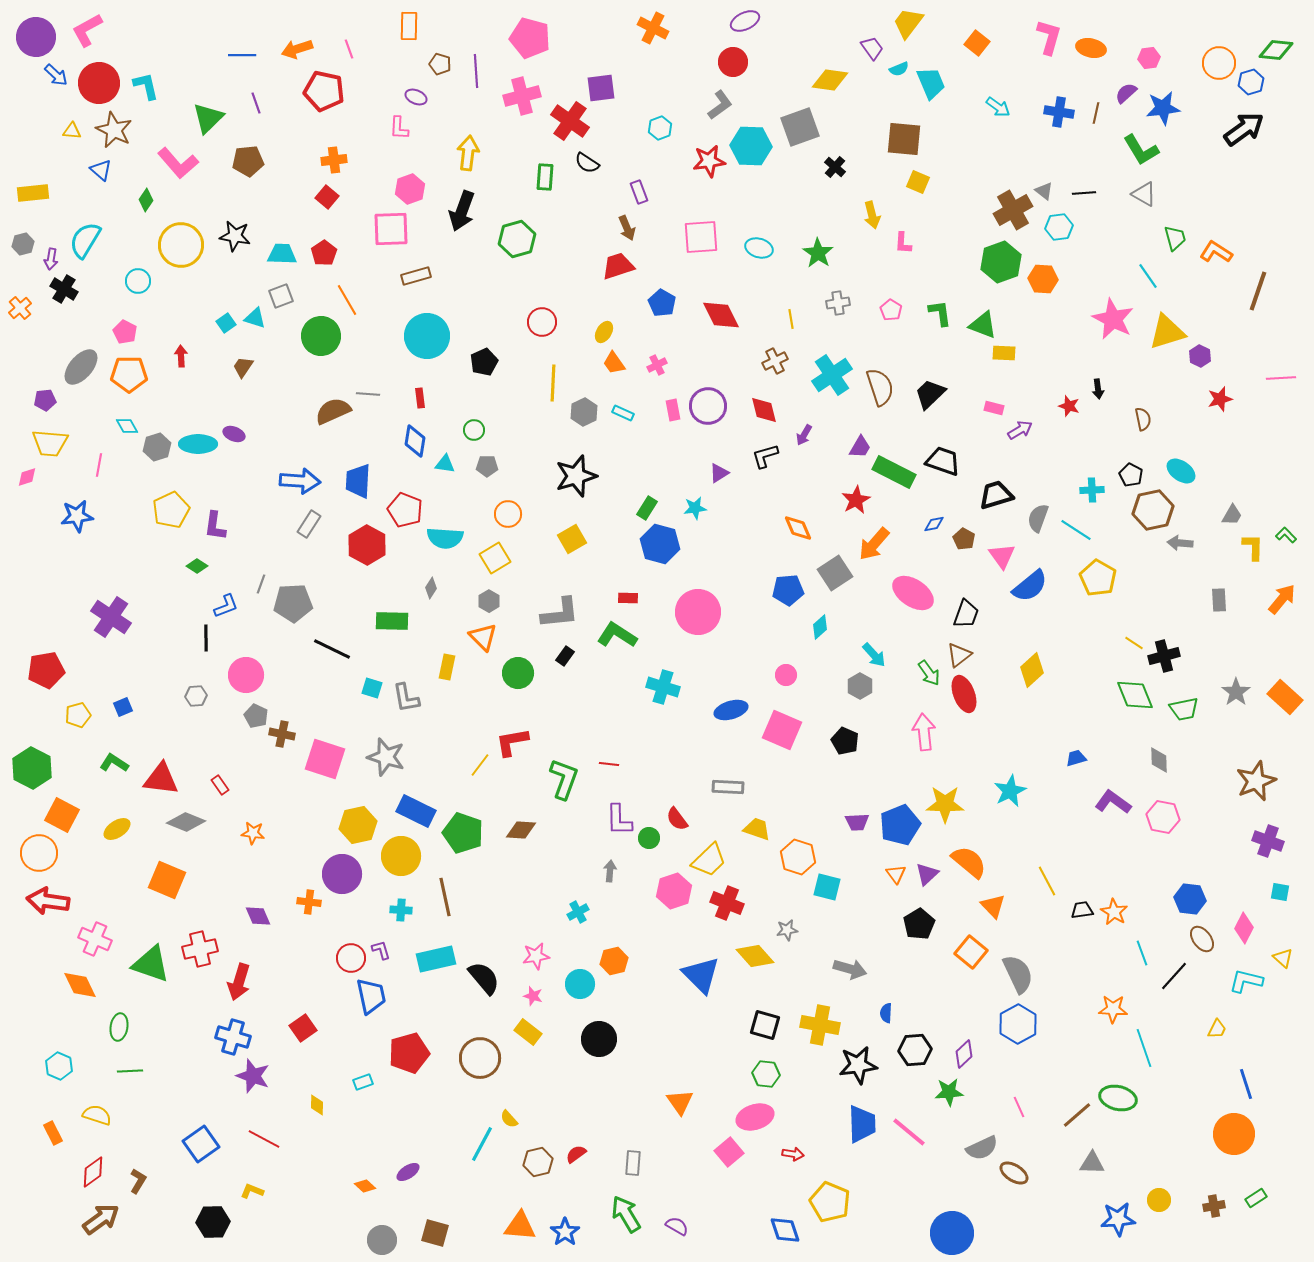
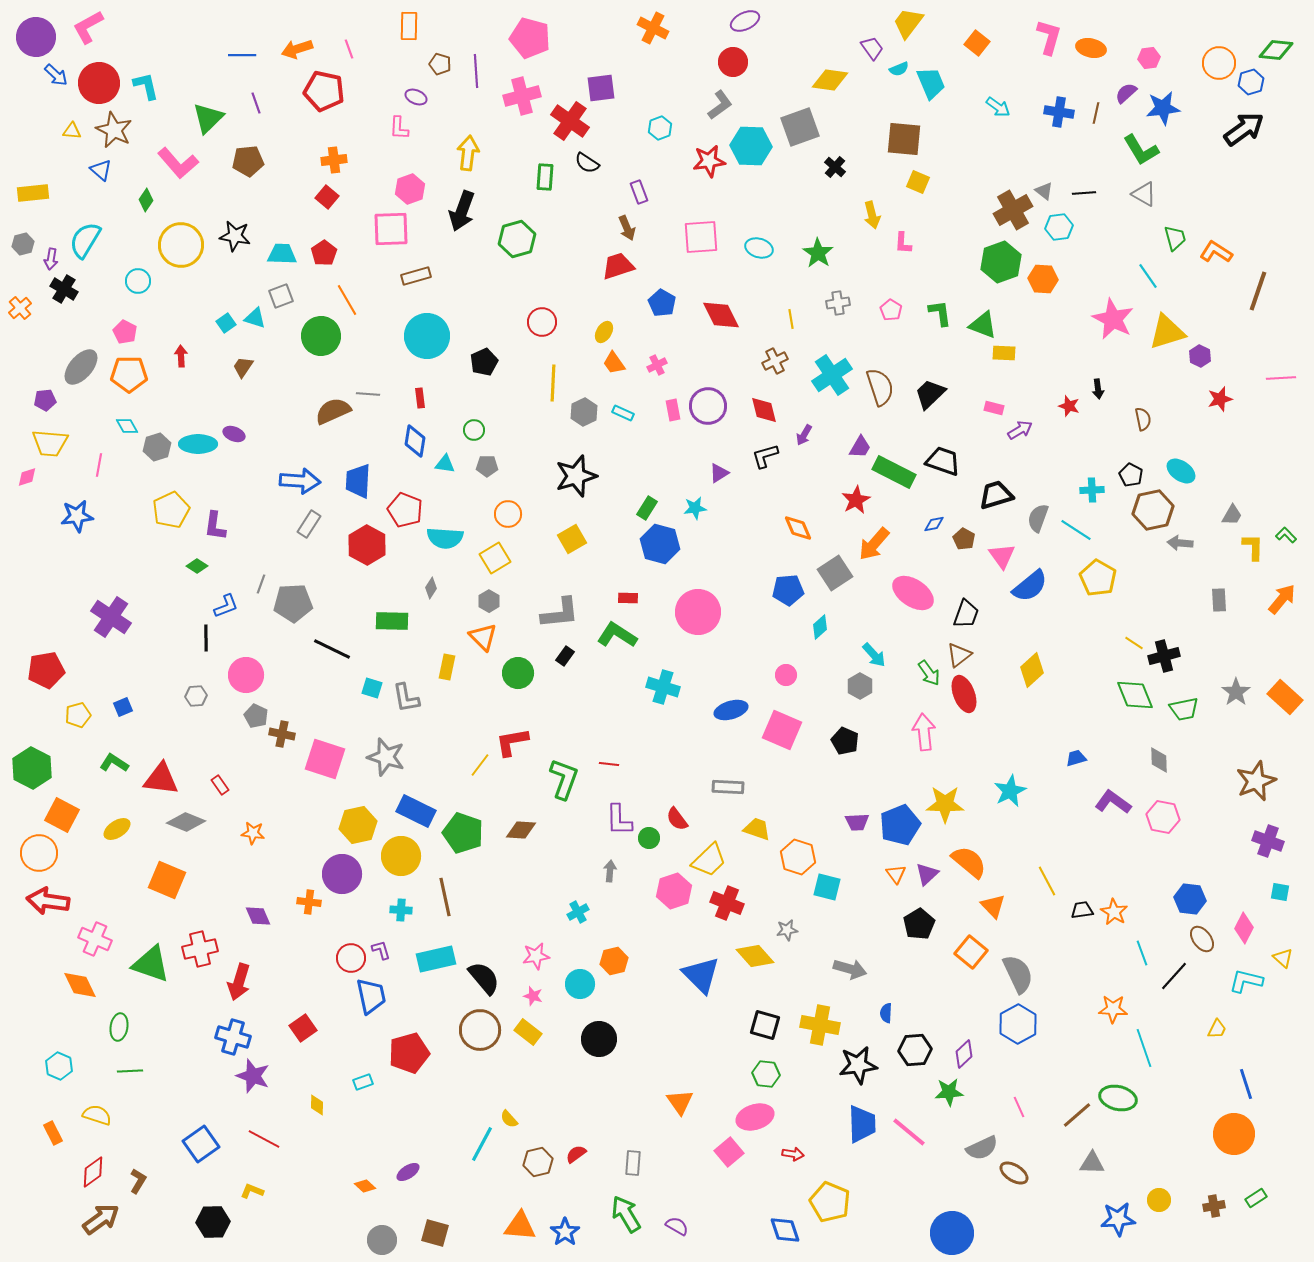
pink L-shape at (87, 30): moved 1 px right, 3 px up
brown circle at (480, 1058): moved 28 px up
